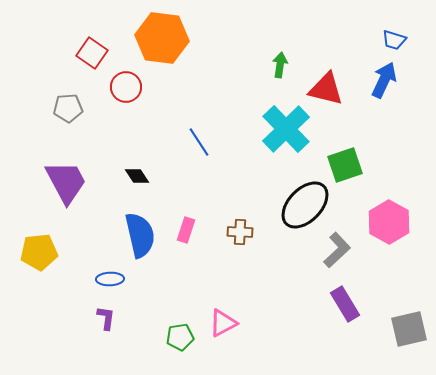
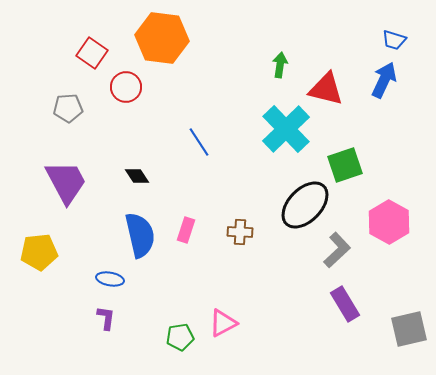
blue ellipse: rotated 12 degrees clockwise
